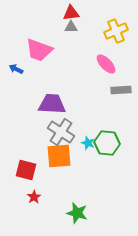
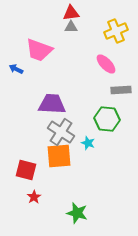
green hexagon: moved 24 px up
